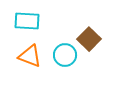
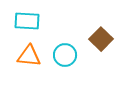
brown square: moved 12 px right
orange triangle: moved 1 px left; rotated 15 degrees counterclockwise
